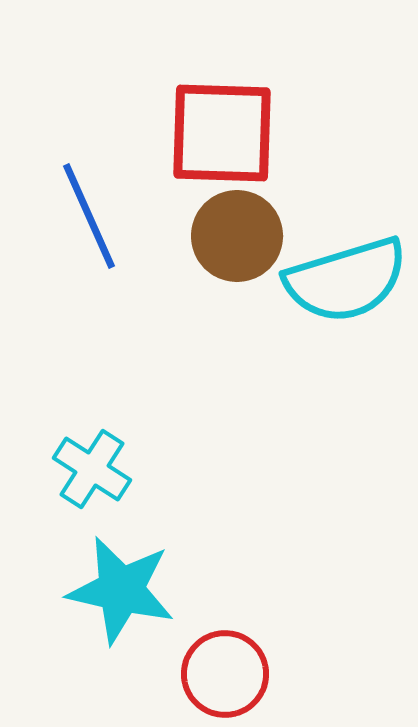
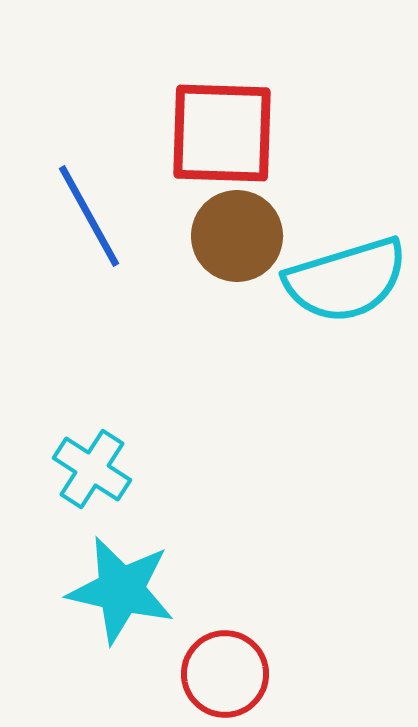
blue line: rotated 5 degrees counterclockwise
